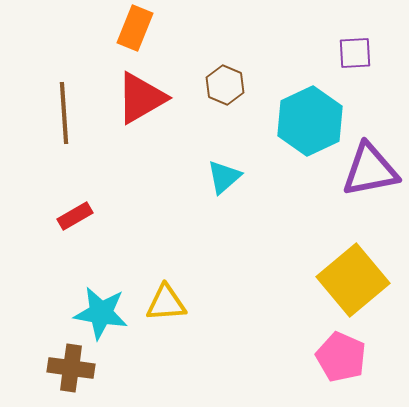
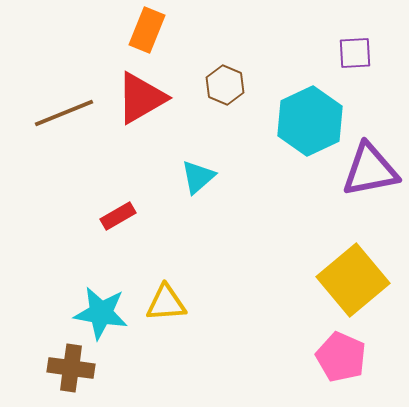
orange rectangle: moved 12 px right, 2 px down
brown line: rotated 72 degrees clockwise
cyan triangle: moved 26 px left
red rectangle: moved 43 px right
